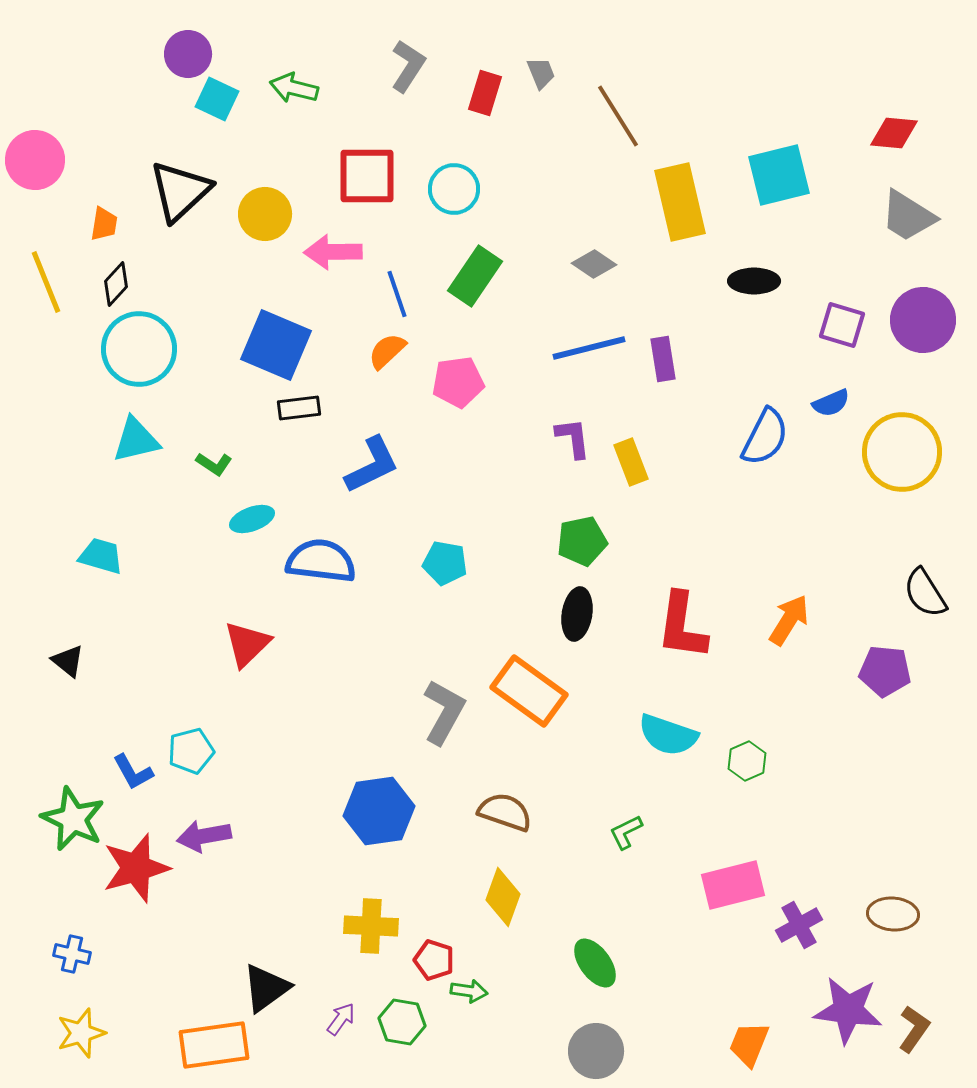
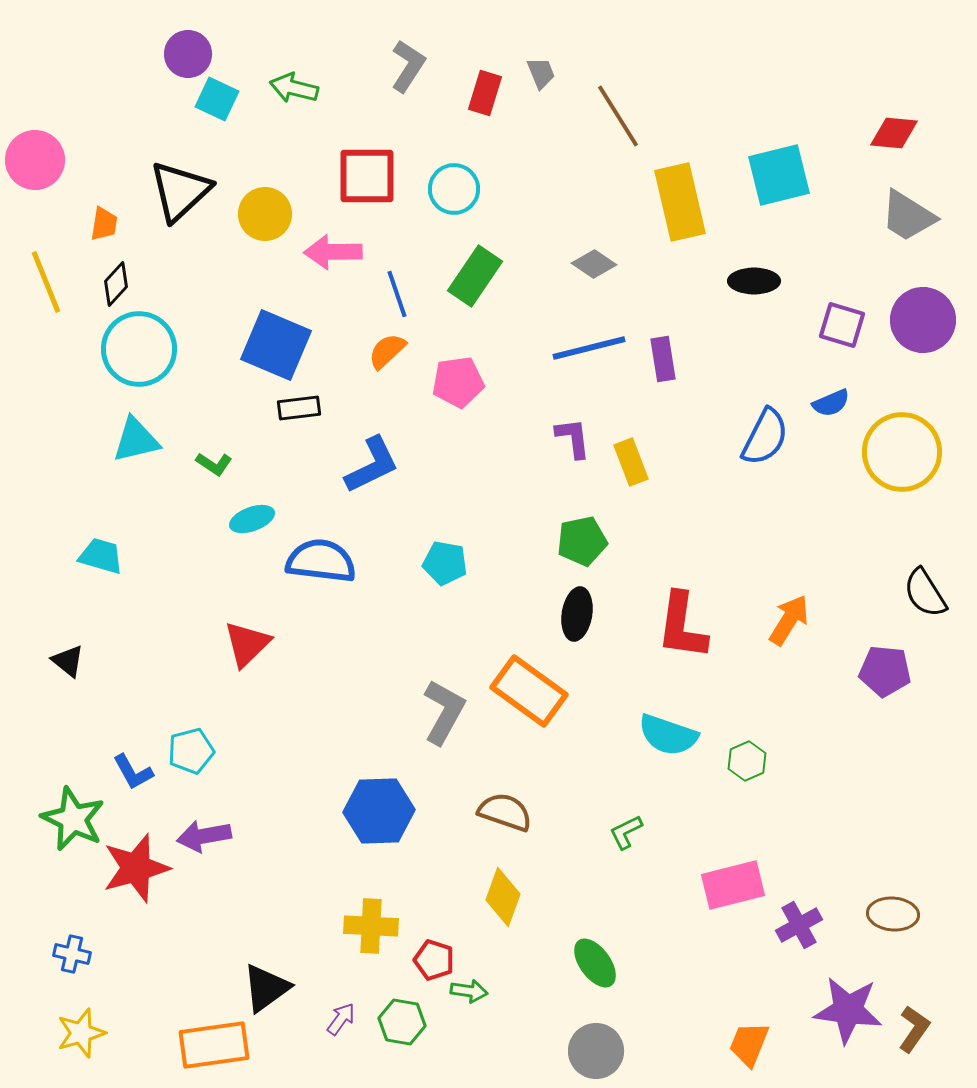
blue hexagon at (379, 811): rotated 6 degrees clockwise
